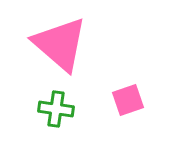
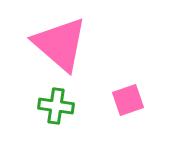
green cross: moved 3 px up
